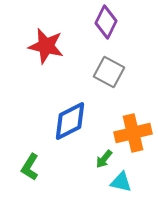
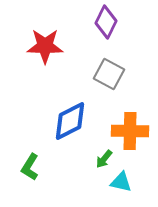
red star: moved 1 px left; rotated 12 degrees counterclockwise
gray square: moved 2 px down
orange cross: moved 3 px left, 2 px up; rotated 15 degrees clockwise
